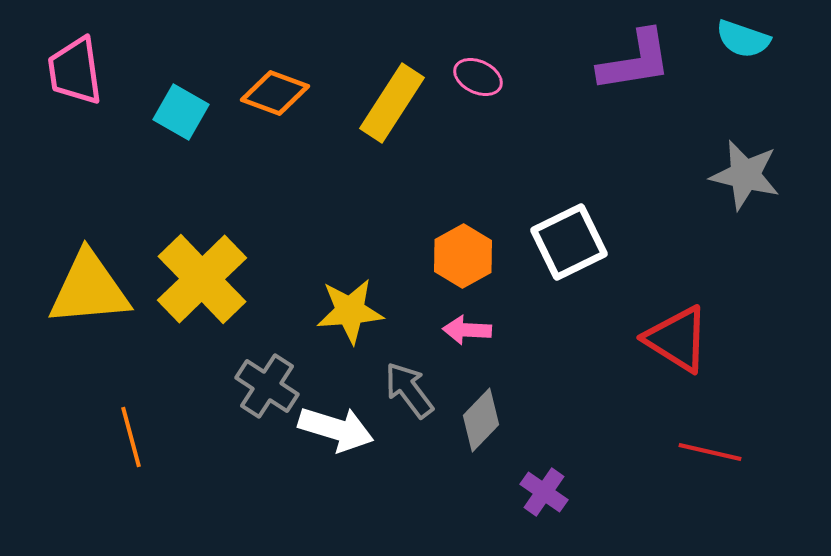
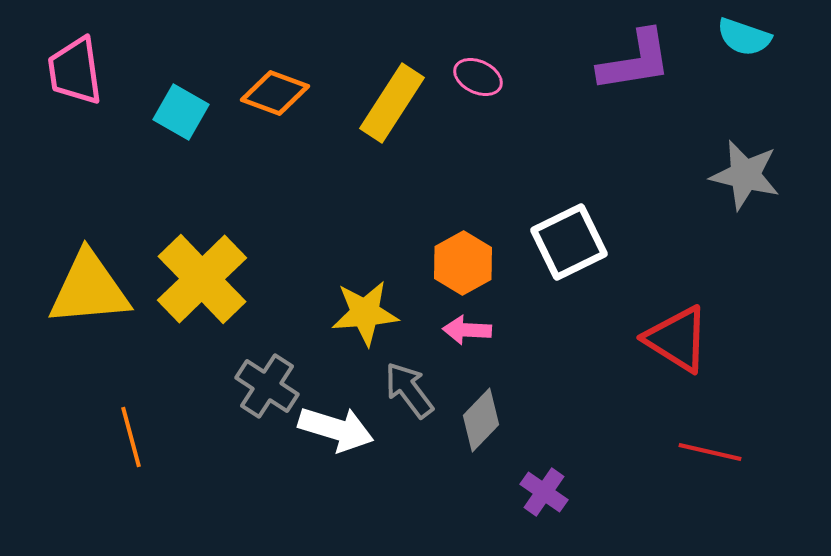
cyan semicircle: moved 1 px right, 2 px up
orange hexagon: moved 7 px down
yellow star: moved 15 px right, 2 px down
